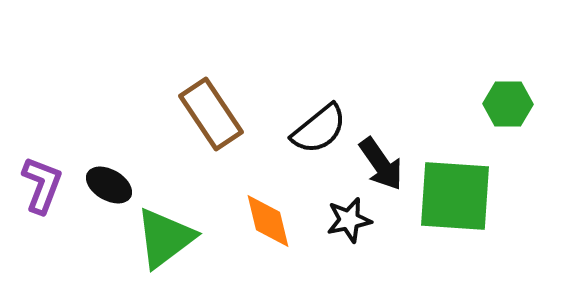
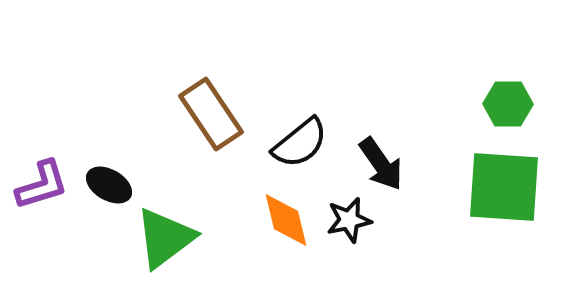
black semicircle: moved 19 px left, 14 px down
purple L-shape: rotated 52 degrees clockwise
green square: moved 49 px right, 9 px up
orange diamond: moved 18 px right, 1 px up
